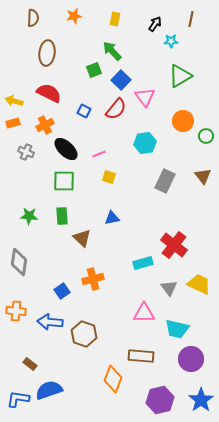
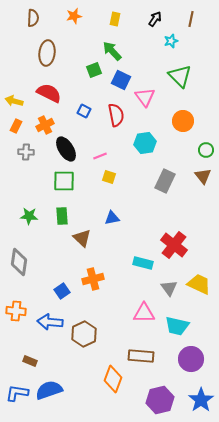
black arrow at (155, 24): moved 5 px up
cyan star at (171, 41): rotated 16 degrees counterclockwise
green triangle at (180, 76): rotated 45 degrees counterclockwise
blue square at (121, 80): rotated 18 degrees counterclockwise
red semicircle at (116, 109): moved 6 px down; rotated 50 degrees counterclockwise
orange rectangle at (13, 123): moved 3 px right, 3 px down; rotated 48 degrees counterclockwise
green circle at (206, 136): moved 14 px down
black ellipse at (66, 149): rotated 15 degrees clockwise
gray cross at (26, 152): rotated 21 degrees counterclockwise
pink line at (99, 154): moved 1 px right, 2 px down
cyan rectangle at (143, 263): rotated 30 degrees clockwise
cyan trapezoid at (177, 329): moved 3 px up
brown hexagon at (84, 334): rotated 15 degrees clockwise
brown rectangle at (30, 364): moved 3 px up; rotated 16 degrees counterclockwise
blue L-shape at (18, 399): moved 1 px left, 6 px up
